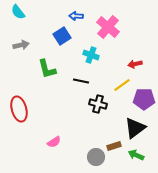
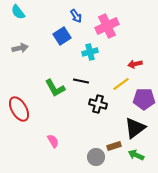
blue arrow: rotated 128 degrees counterclockwise
pink cross: moved 1 px left, 1 px up; rotated 25 degrees clockwise
gray arrow: moved 1 px left, 3 px down
cyan cross: moved 1 px left, 3 px up; rotated 35 degrees counterclockwise
green L-shape: moved 8 px right, 19 px down; rotated 15 degrees counterclockwise
yellow line: moved 1 px left, 1 px up
red ellipse: rotated 15 degrees counterclockwise
pink semicircle: moved 1 px left, 1 px up; rotated 88 degrees counterclockwise
